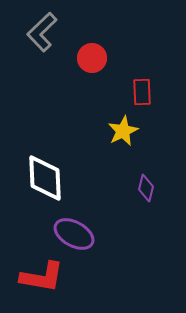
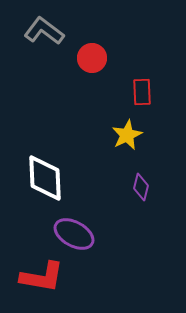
gray L-shape: moved 2 px right, 1 px up; rotated 81 degrees clockwise
yellow star: moved 4 px right, 4 px down
purple diamond: moved 5 px left, 1 px up
